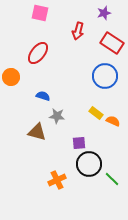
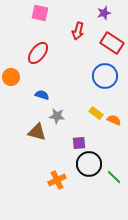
blue semicircle: moved 1 px left, 1 px up
orange semicircle: moved 1 px right, 1 px up
green line: moved 2 px right, 2 px up
